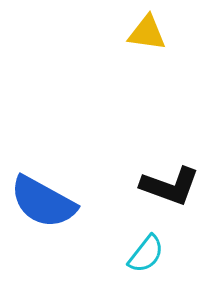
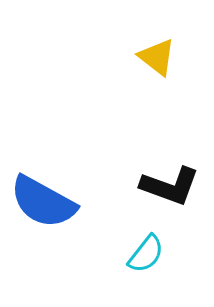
yellow triangle: moved 10 px right, 24 px down; rotated 30 degrees clockwise
